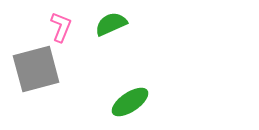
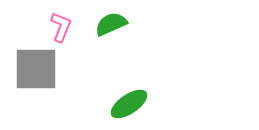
gray square: rotated 15 degrees clockwise
green ellipse: moved 1 px left, 2 px down
